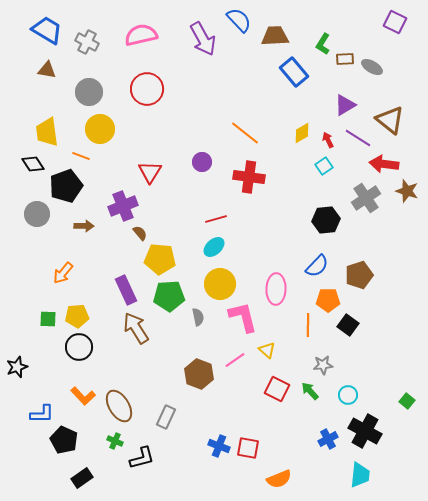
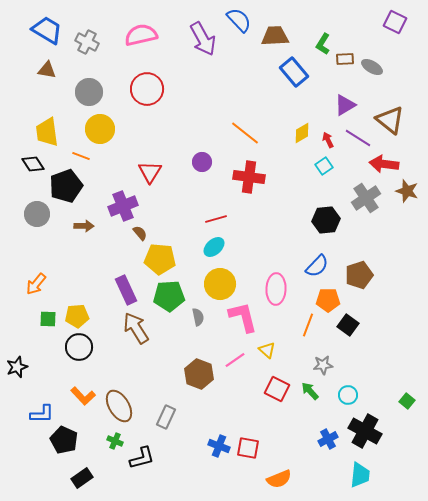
orange arrow at (63, 273): moved 27 px left, 11 px down
orange line at (308, 325): rotated 20 degrees clockwise
